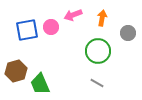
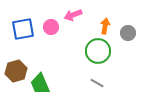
orange arrow: moved 3 px right, 8 px down
blue square: moved 4 px left, 1 px up
